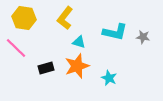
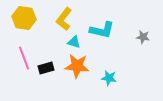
yellow L-shape: moved 1 px left, 1 px down
cyan L-shape: moved 13 px left, 2 px up
cyan triangle: moved 5 px left
pink line: moved 8 px right, 10 px down; rotated 25 degrees clockwise
orange star: rotated 25 degrees clockwise
cyan star: rotated 14 degrees counterclockwise
